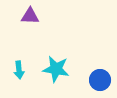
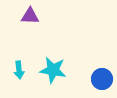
cyan star: moved 3 px left, 1 px down
blue circle: moved 2 px right, 1 px up
